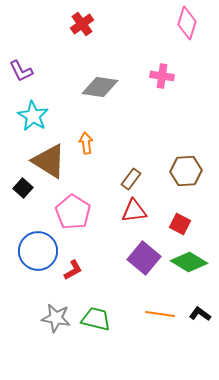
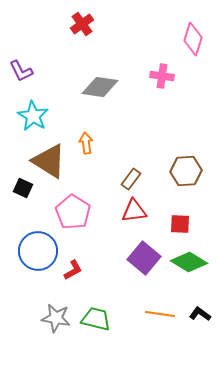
pink diamond: moved 6 px right, 16 px down
black square: rotated 18 degrees counterclockwise
red square: rotated 25 degrees counterclockwise
